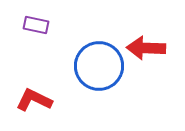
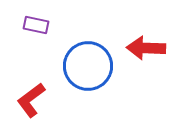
blue circle: moved 11 px left
red L-shape: moved 3 px left; rotated 63 degrees counterclockwise
